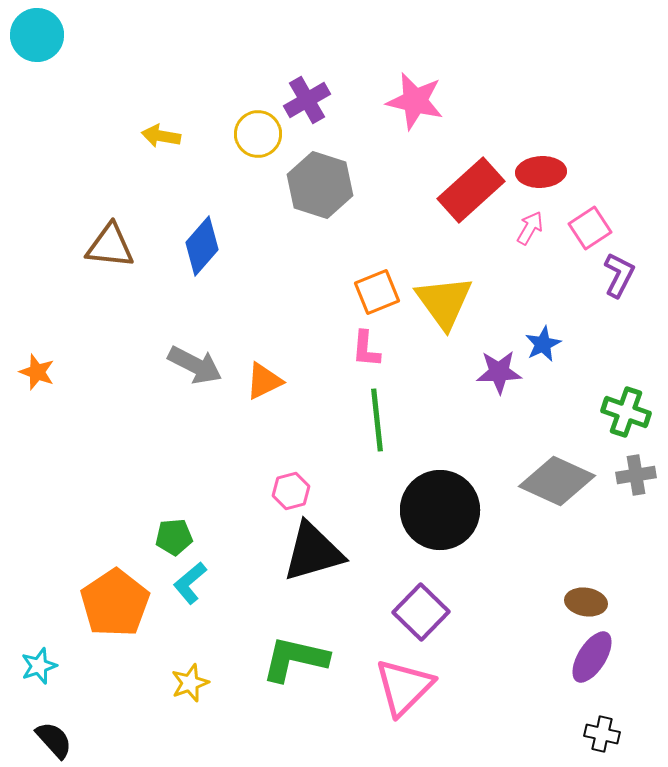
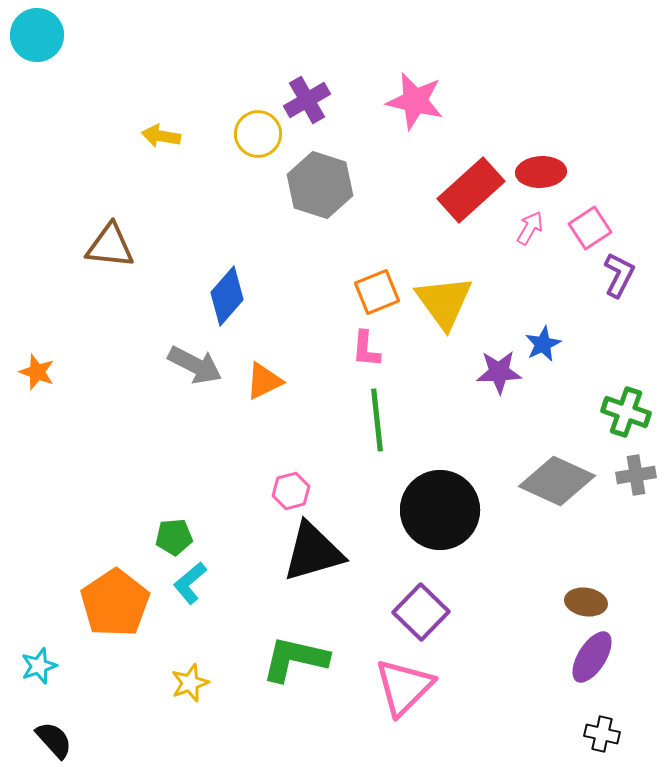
blue diamond: moved 25 px right, 50 px down
